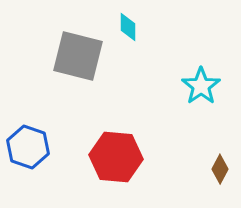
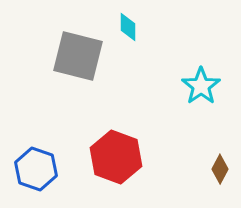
blue hexagon: moved 8 px right, 22 px down
red hexagon: rotated 15 degrees clockwise
